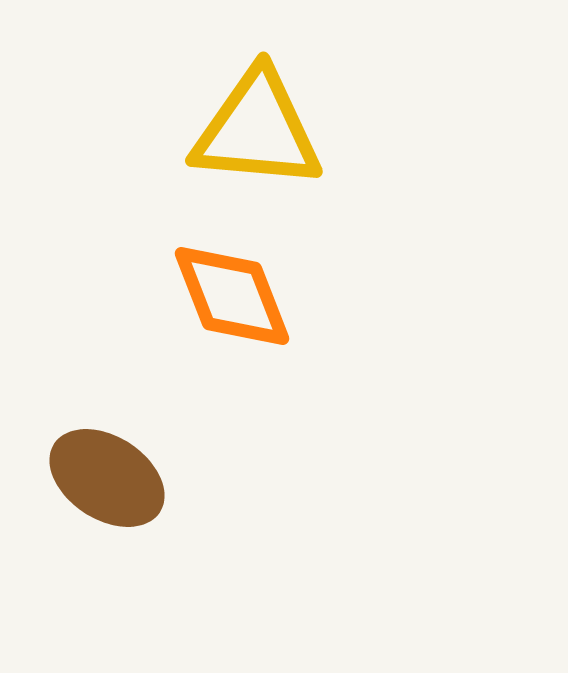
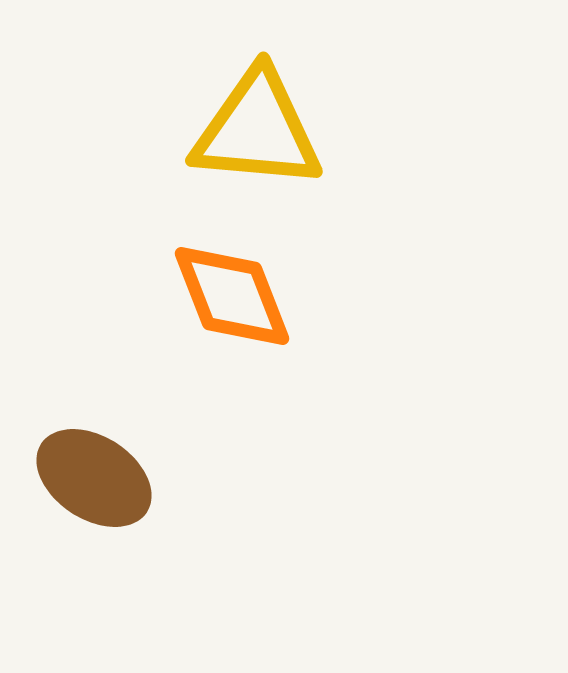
brown ellipse: moved 13 px left
